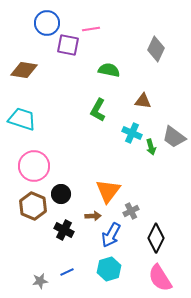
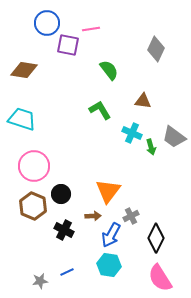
green semicircle: rotated 40 degrees clockwise
green L-shape: moved 2 px right; rotated 120 degrees clockwise
gray cross: moved 5 px down
cyan hexagon: moved 4 px up; rotated 25 degrees clockwise
